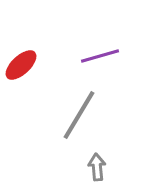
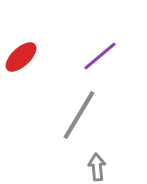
purple line: rotated 24 degrees counterclockwise
red ellipse: moved 8 px up
